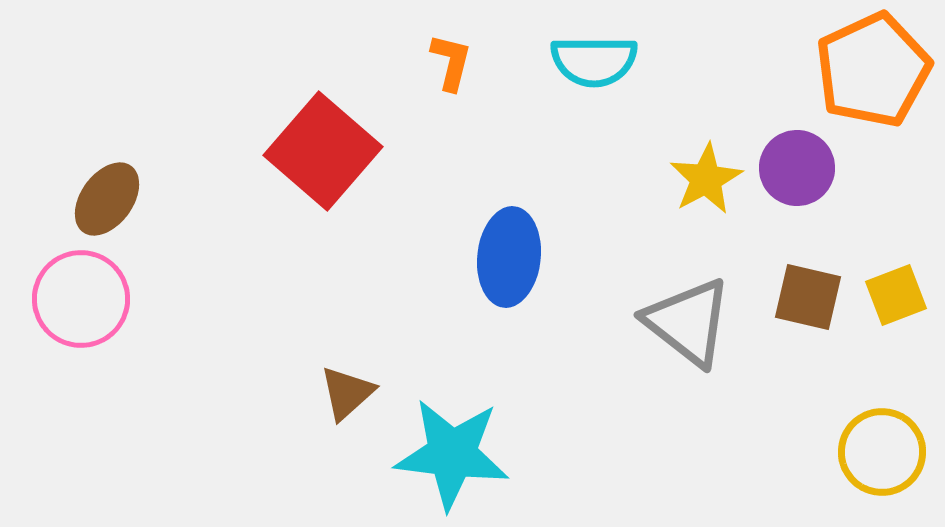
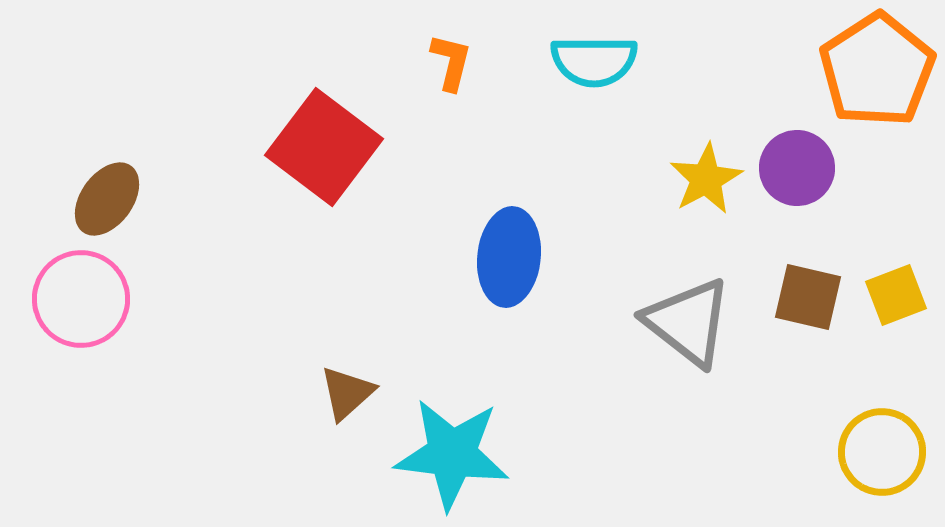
orange pentagon: moved 4 px right; rotated 8 degrees counterclockwise
red square: moved 1 px right, 4 px up; rotated 4 degrees counterclockwise
